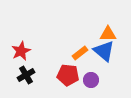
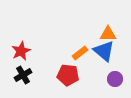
black cross: moved 3 px left
purple circle: moved 24 px right, 1 px up
